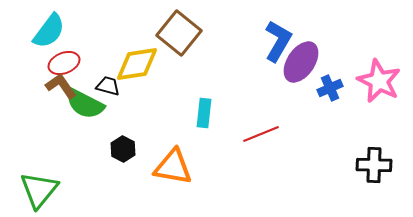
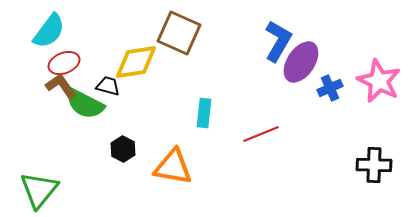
brown square: rotated 15 degrees counterclockwise
yellow diamond: moved 1 px left, 2 px up
